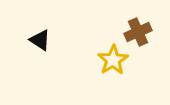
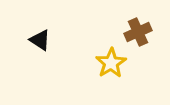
yellow star: moved 2 px left, 3 px down
